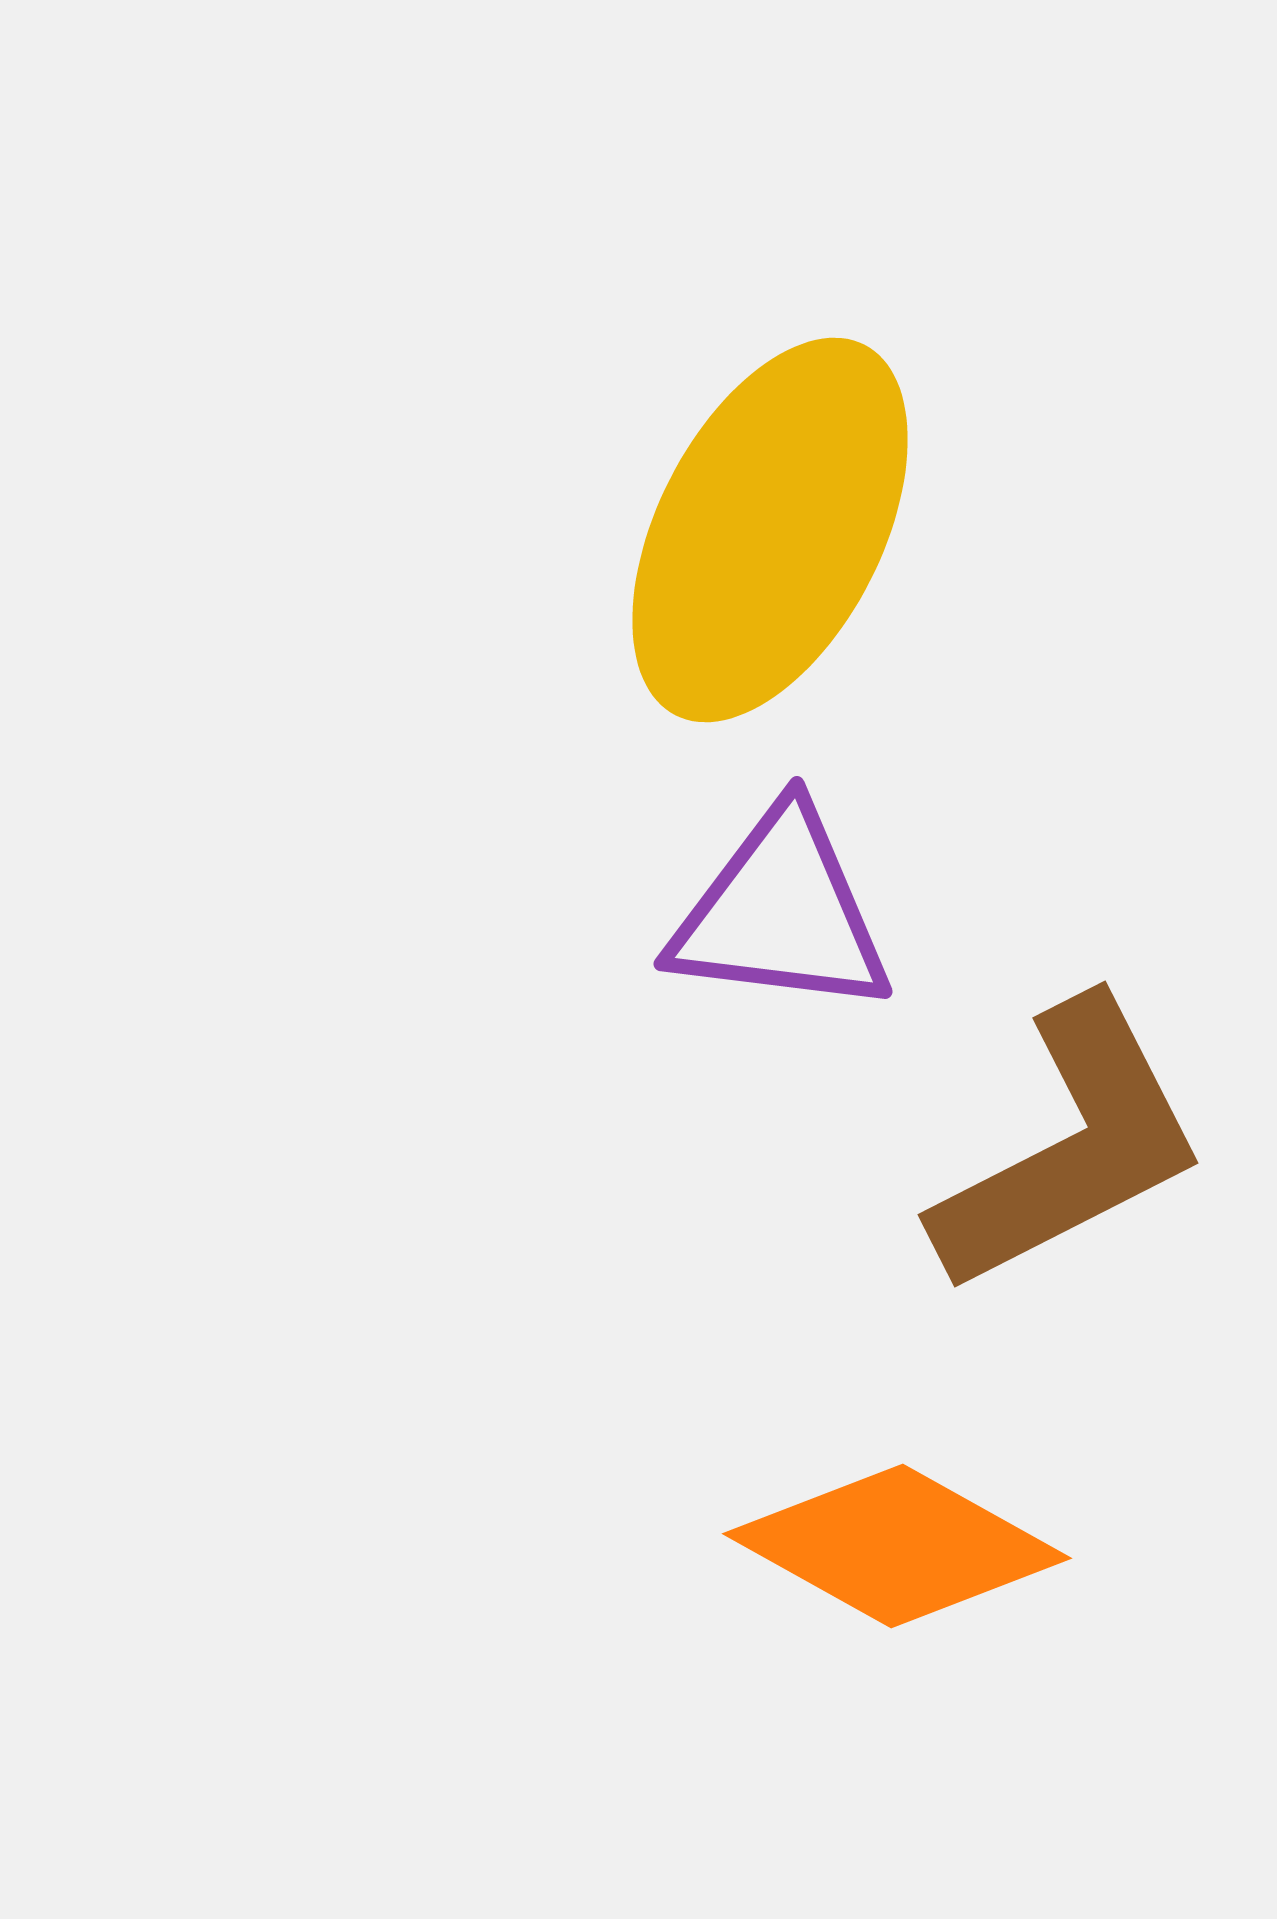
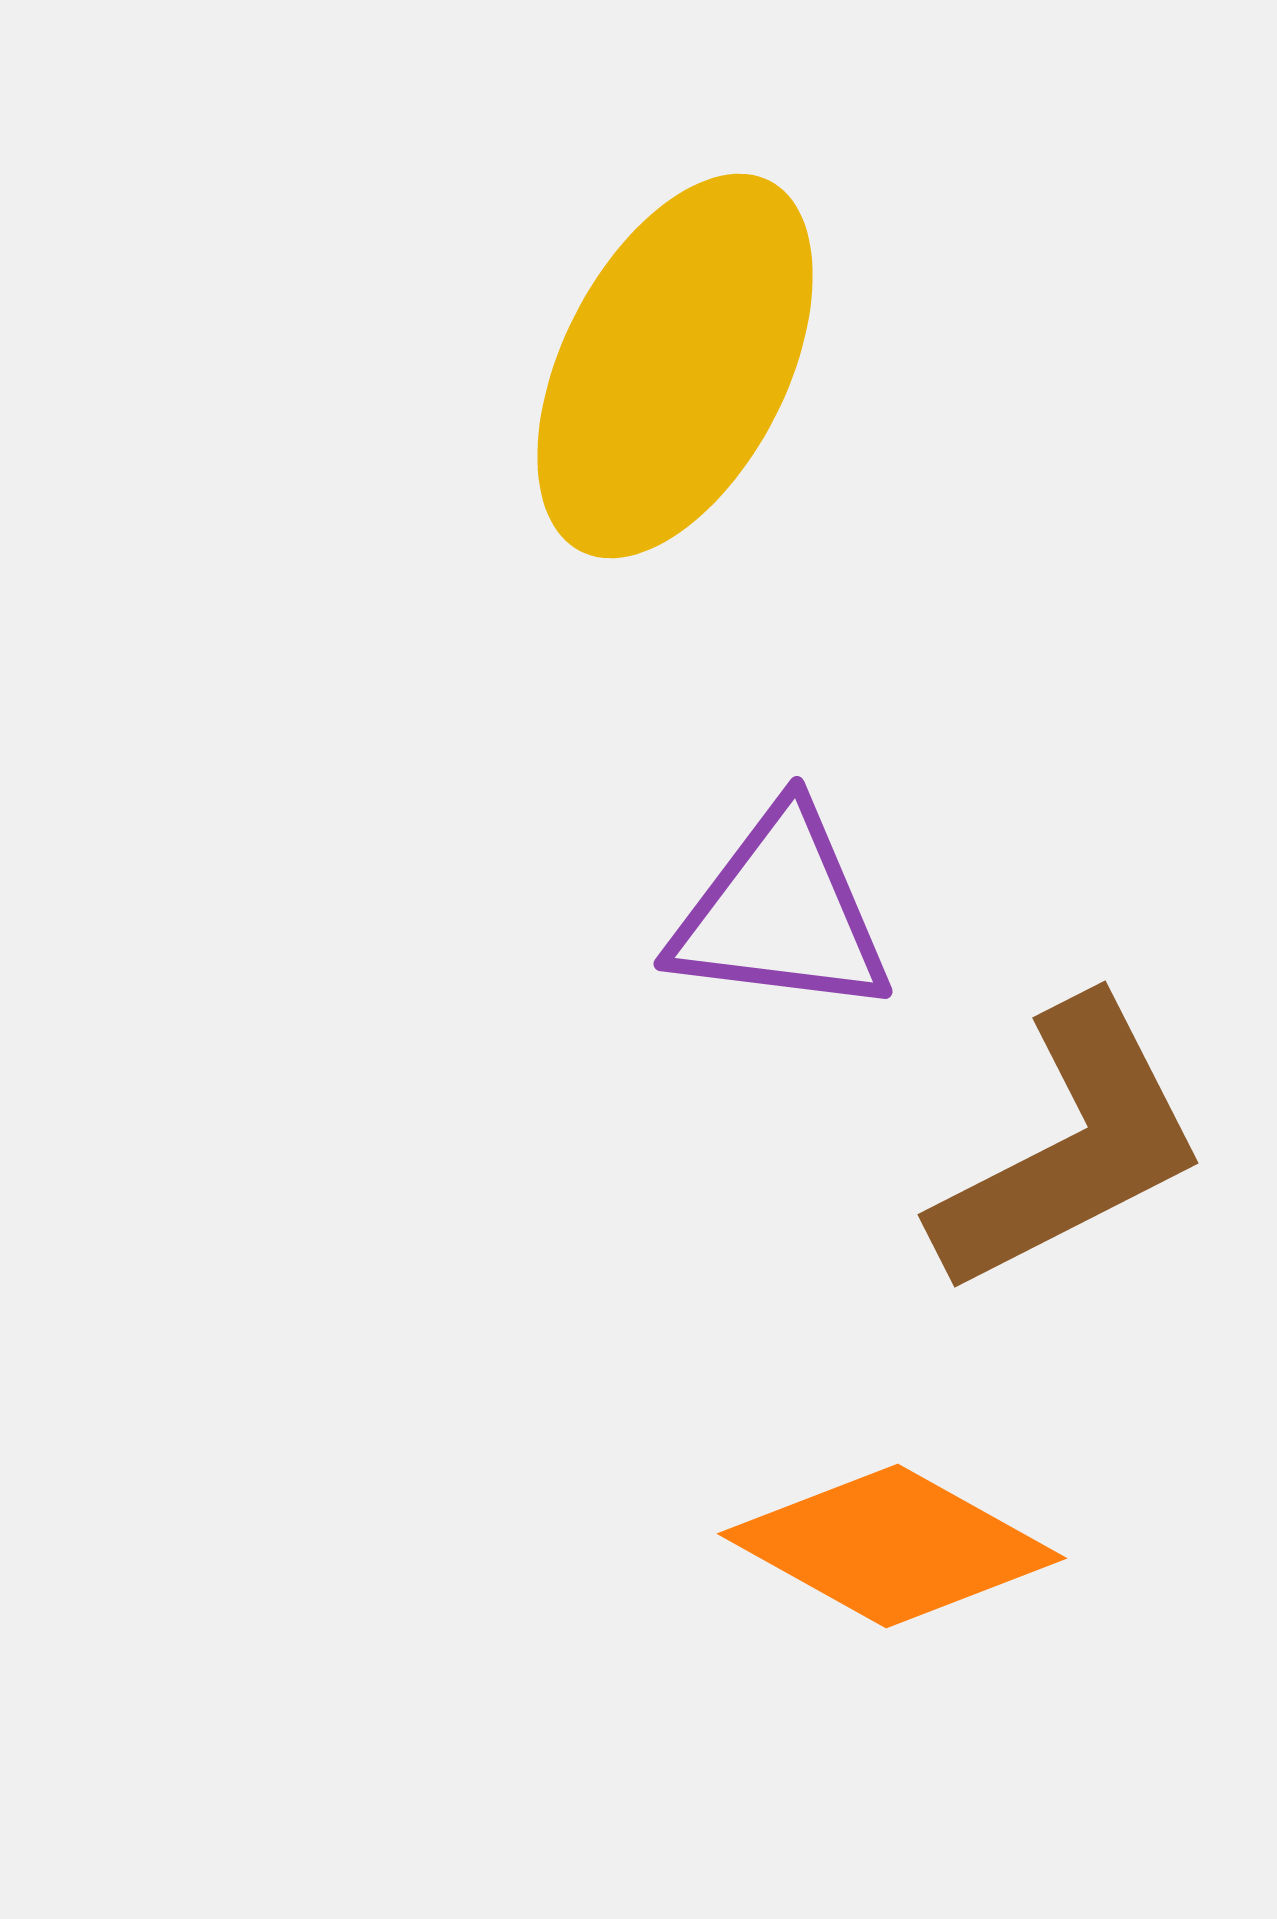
yellow ellipse: moved 95 px left, 164 px up
orange diamond: moved 5 px left
